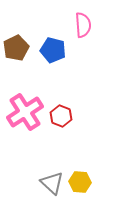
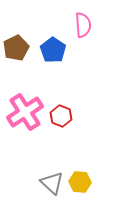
blue pentagon: rotated 20 degrees clockwise
